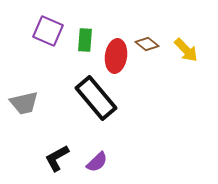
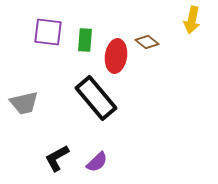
purple square: moved 1 px down; rotated 16 degrees counterclockwise
brown diamond: moved 2 px up
yellow arrow: moved 6 px right, 30 px up; rotated 56 degrees clockwise
